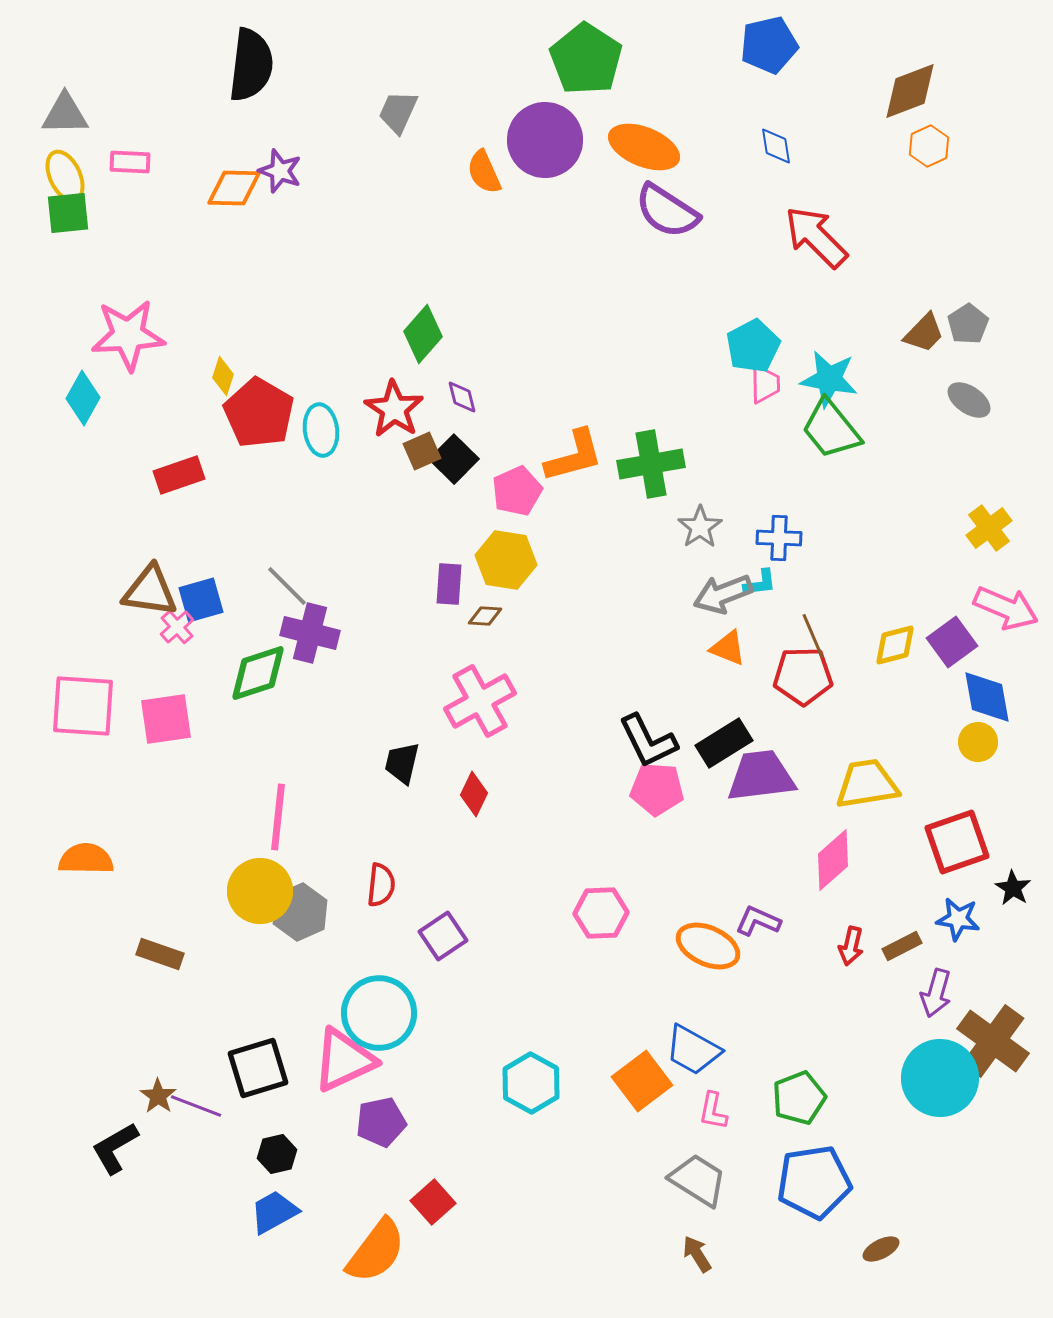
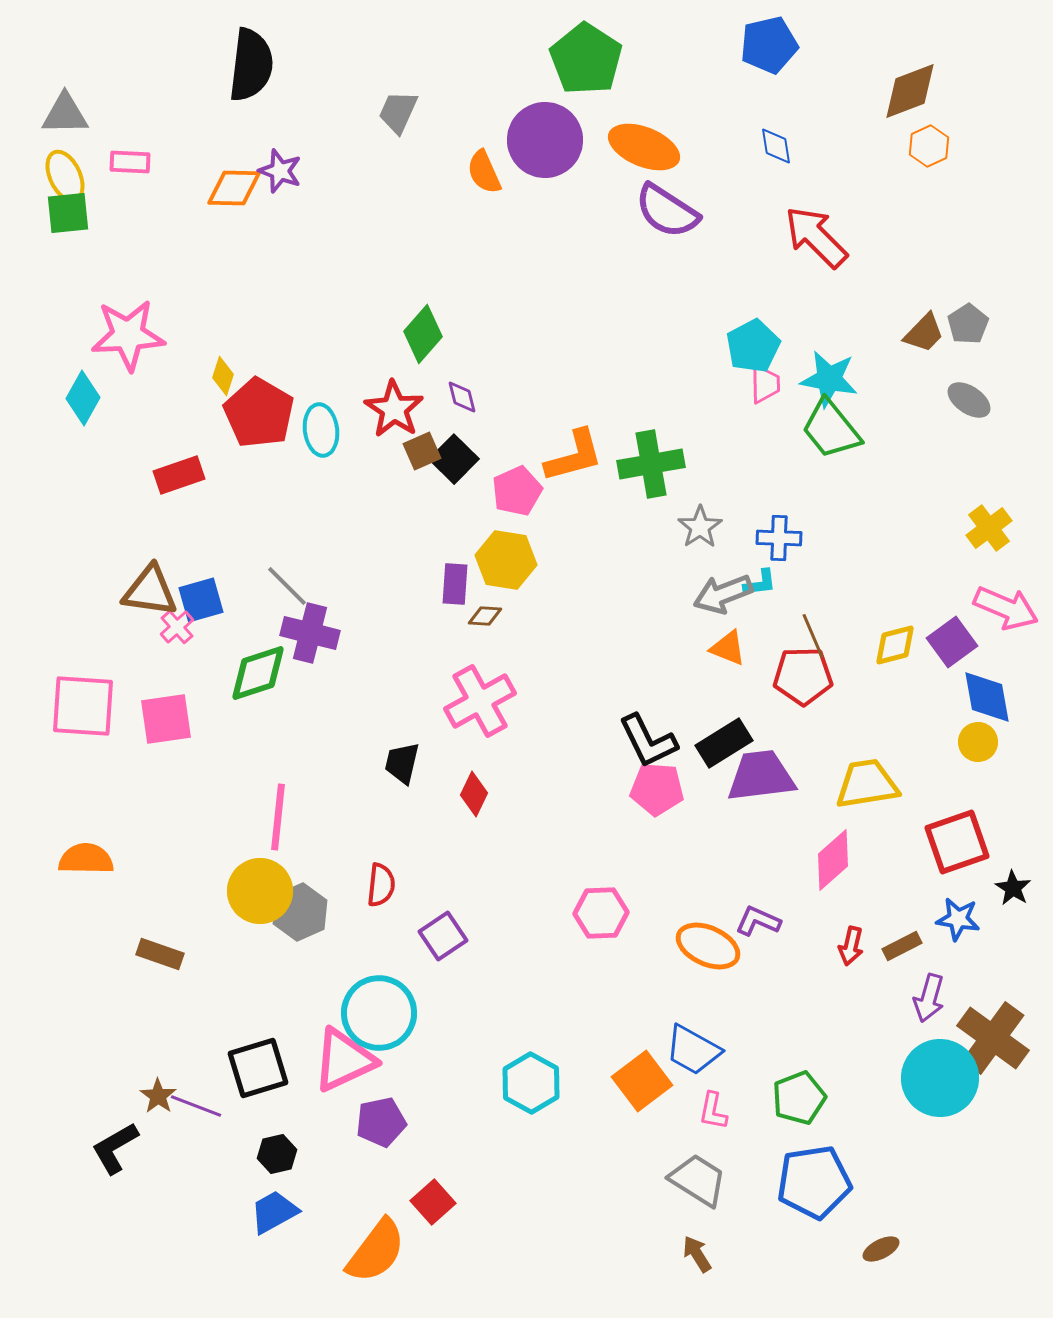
purple rectangle at (449, 584): moved 6 px right
purple arrow at (936, 993): moved 7 px left, 5 px down
brown cross at (993, 1041): moved 3 px up
